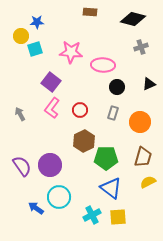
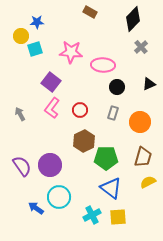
brown rectangle: rotated 24 degrees clockwise
black diamond: rotated 60 degrees counterclockwise
gray cross: rotated 24 degrees counterclockwise
